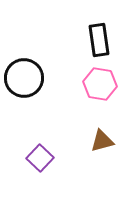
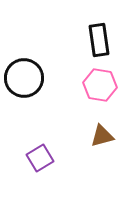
pink hexagon: moved 1 px down
brown triangle: moved 5 px up
purple square: rotated 16 degrees clockwise
